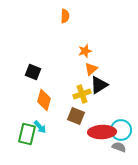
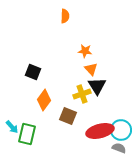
orange star: rotated 24 degrees clockwise
orange triangle: rotated 32 degrees counterclockwise
black triangle: moved 2 px left, 1 px down; rotated 30 degrees counterclockwise
orange diamond: rotated 20 degrees clockwise
brown square: moved 8 px left
cyan arrow: moved 28 px left
red ellipse: moved 2 px left, 1 px up; rotated 12 degrees counterclockwise
gray semicircle: moved 1 px down
